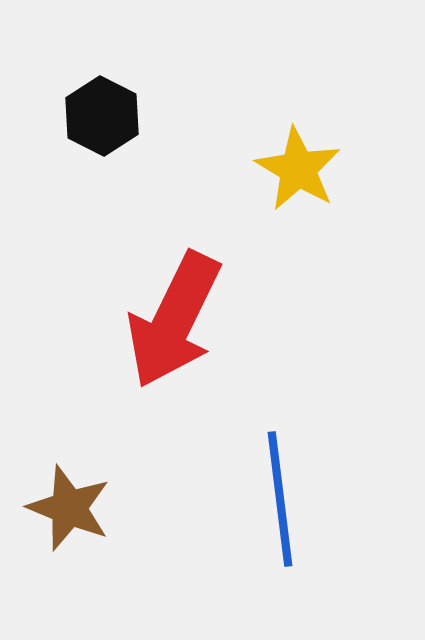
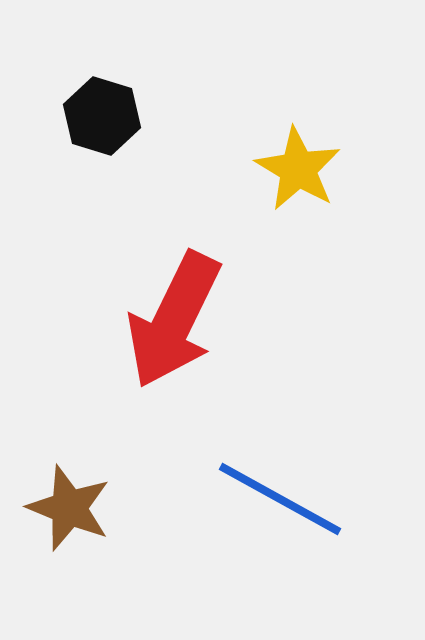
black hexagon: rotated 10 degrees counterclockwise
blue line: rotated 54 degrees counterclockwise
